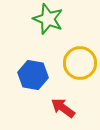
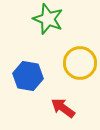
blue hexagon: moved 5 px left, 1 px down
